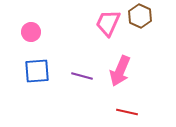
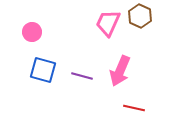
pink circle: moved 1 px right
blue square: moved 6 px right, 1 px up; rotated 20 degrees clockwise
red line: moved 7 px right, 4 px up
